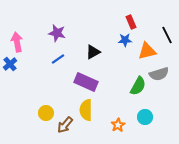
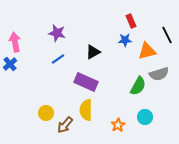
red rectangle: moved 1 px up
pink arrow: moved 2 px left
